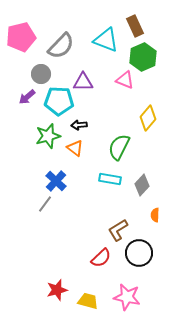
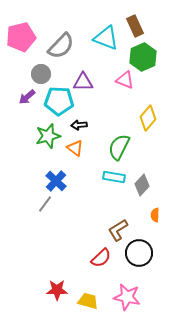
cyan triangle: moved 2 px up
cyan rectangle: moved 4 px right, 2 px up
red star: rotated 15 degrees clockwise
